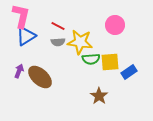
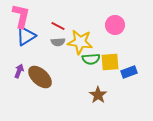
blue rectangle: rotated 14 degrees clockwise
brown star: moved 1 px left, 1 px up
